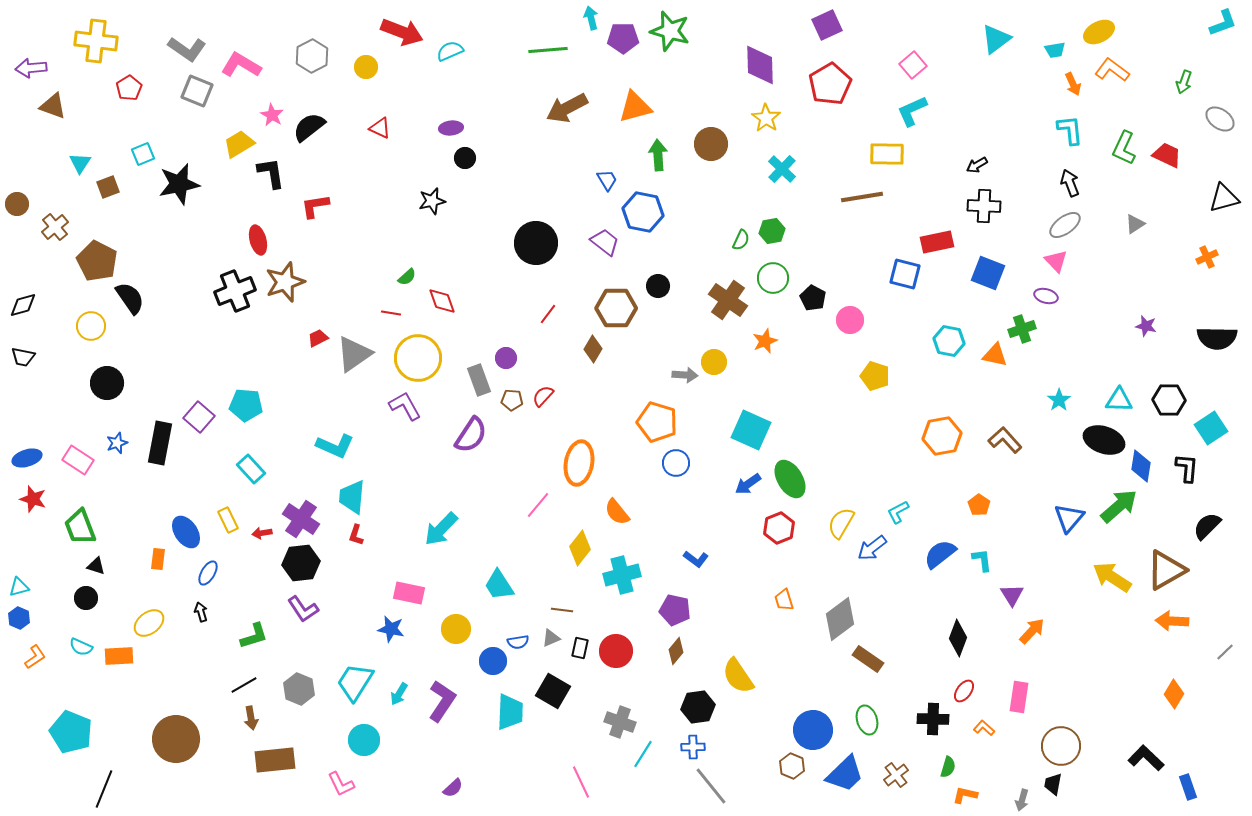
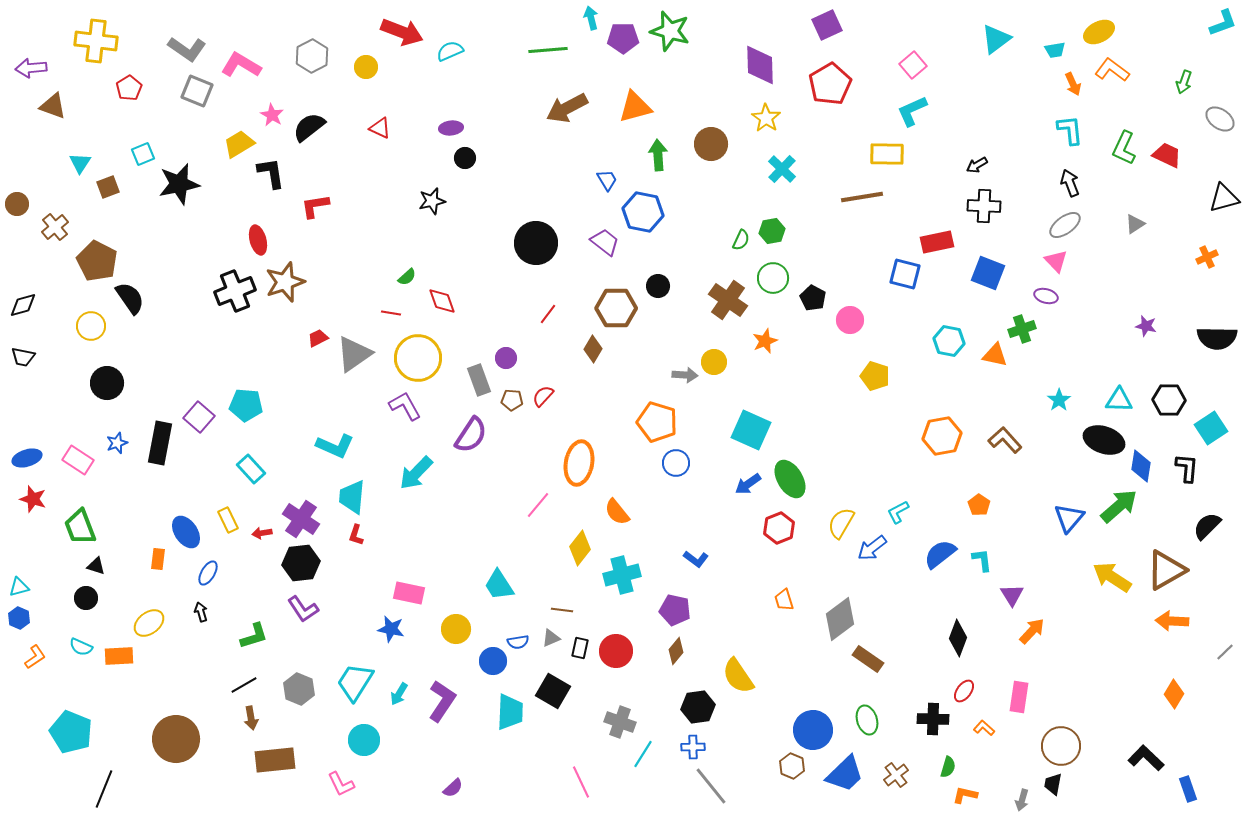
cyan arrow at (441, 529): moved 25 px left, 56 px up
blue rectangle at (1188, 787): moved 2 px down
